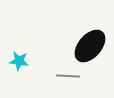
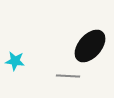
cyan star: moved 4 px left
